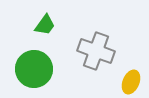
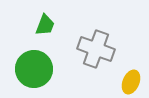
green trapezoid: rotated 15 degrees counterclockwise
gray cross: moved 2 px up
